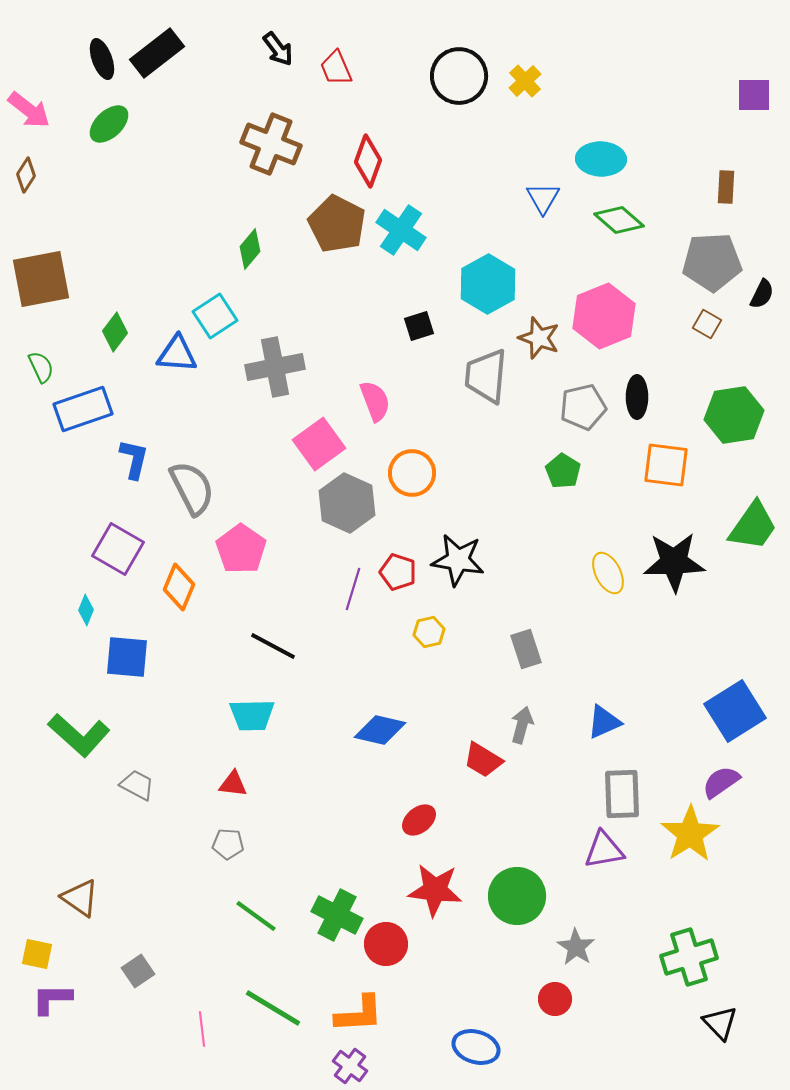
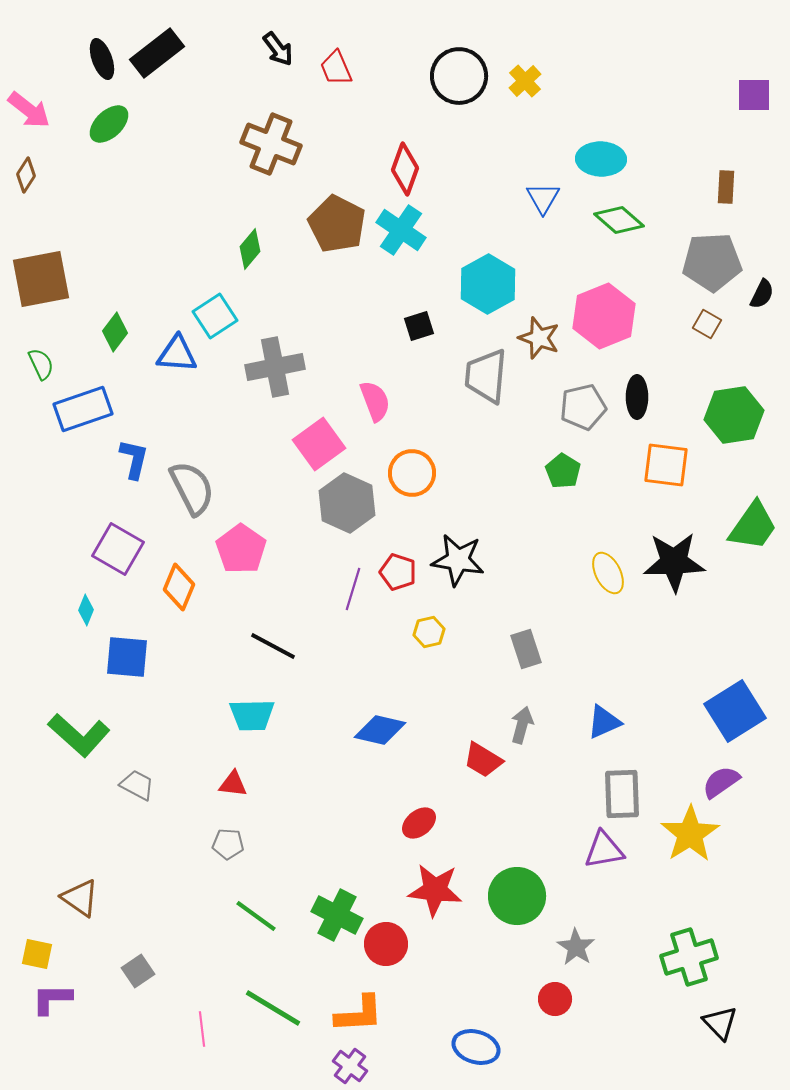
red diamond at (368, 161): moved 37 px right, 8 px down
green semicircle at (41, 367): moved 3 px up
red ellipse at (419, 820): moved 3 px down
